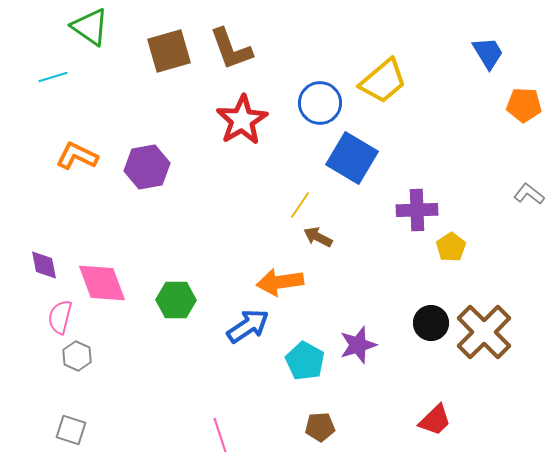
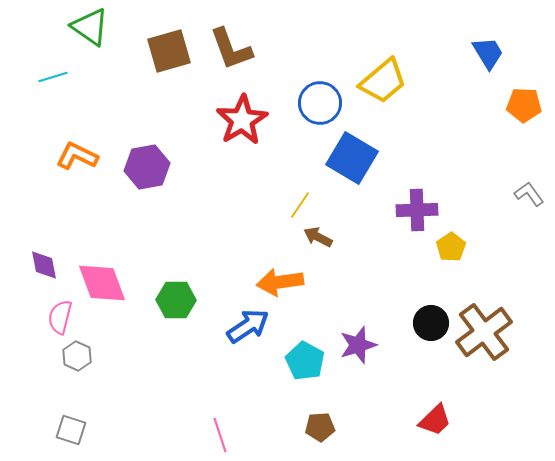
gray L-shape: rotated 16 degrees clockwise
brown cross: rotated 8 degrees clockwise
